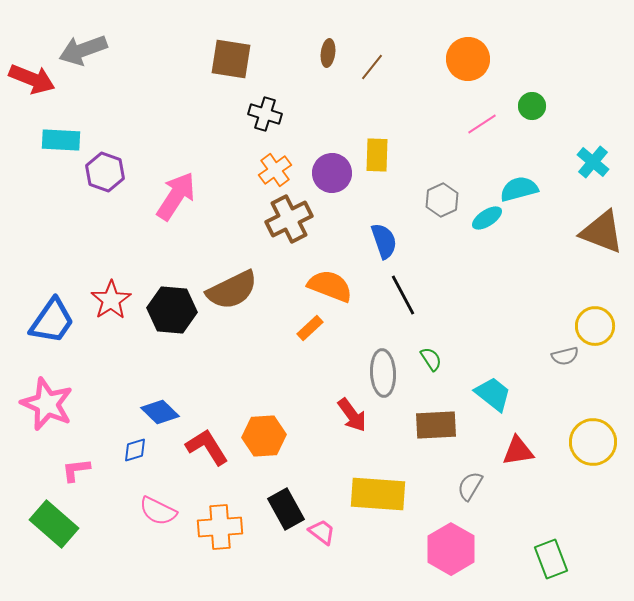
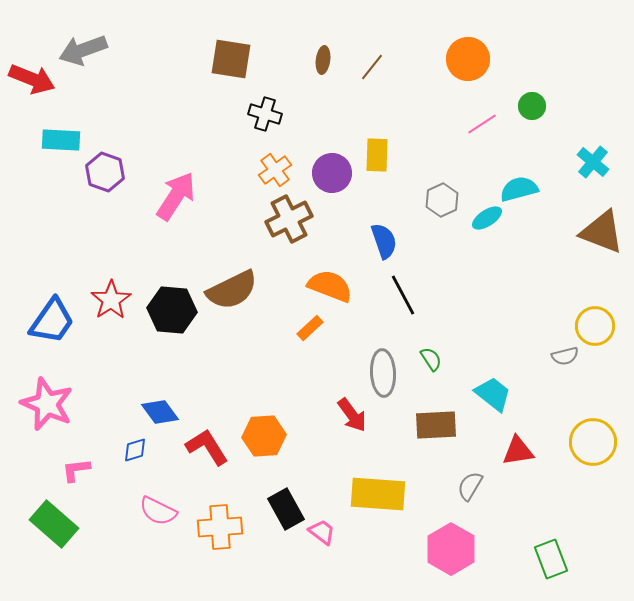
brown ellipse at (328, 53): moved 5 px left, 7 px down
blue diamond at (160, 412): rotated 9 degrees clockwise
